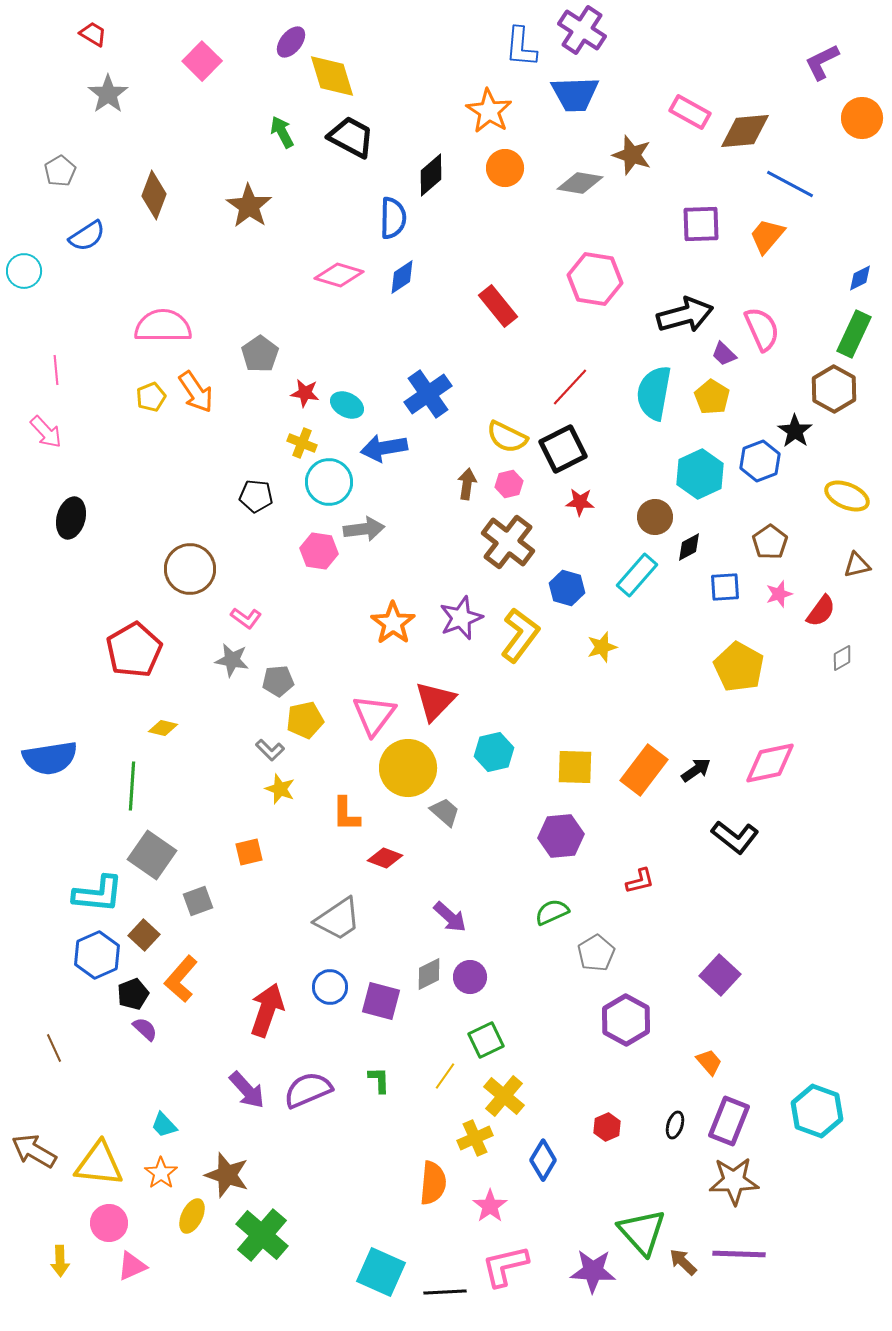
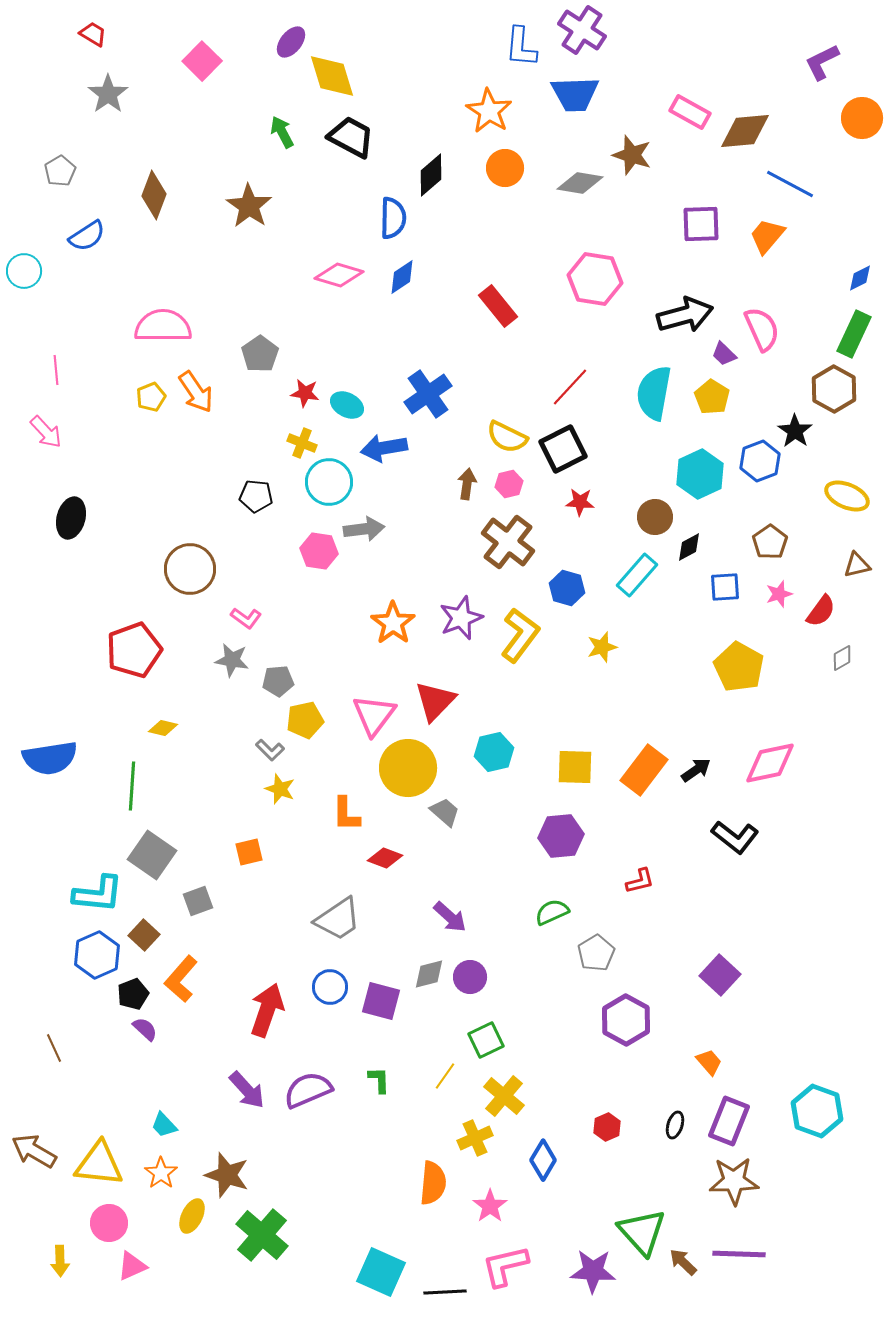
red pentagon at (134, 650): rotated 10 degrees clockwise
gray diamond at (429, 974): rotated 12 degrees clockwise
